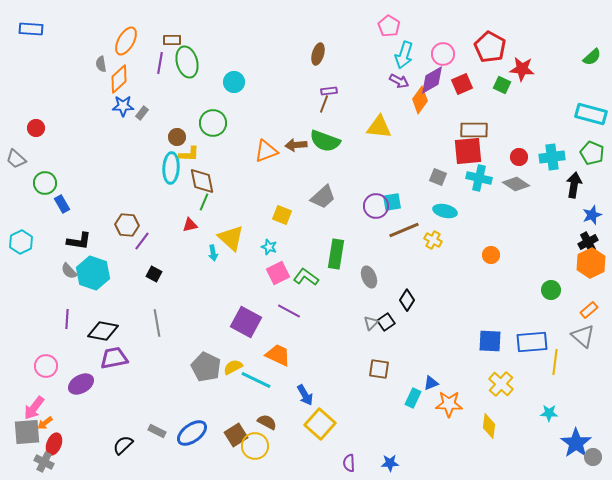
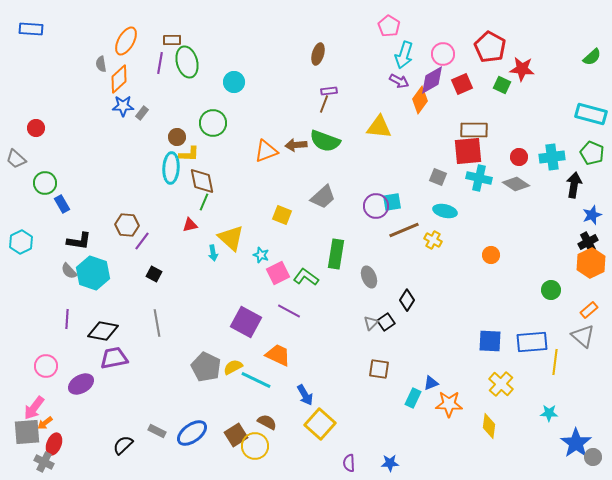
cyan star at (269, 247): moved 8 px left, 8 px down
